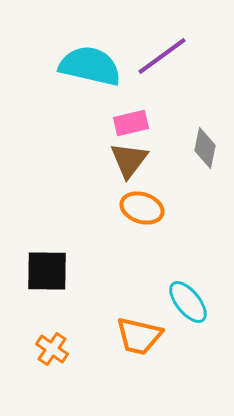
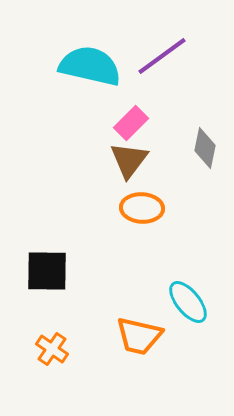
pink rectangle: rotated 32 degrees counterclockwise
orange ellipse: rotated 15 degrees counterclockwise
